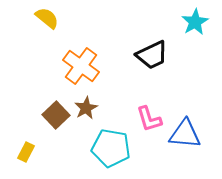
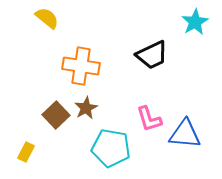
orange cross: rotated 27 degrees counterclockwise
